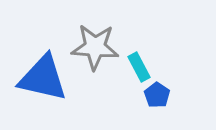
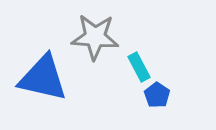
gray star: moved 10 px up
